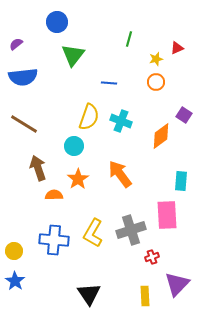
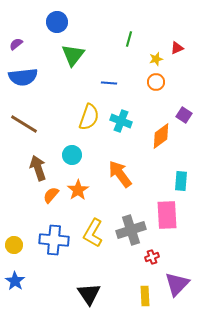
cyan circle: moved 2 px left, 9 px down
orange star: moved 11 px down
orange semicircle: moved 3 px left; rotated 48 degrees counterclockwise
yellow circle: moved 6 px up
